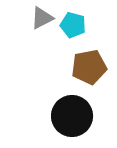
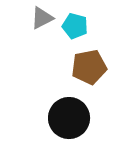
cyan pentagon: moved 2 px right, 1 px down
black circle: moved 3 px left, 2 px down
